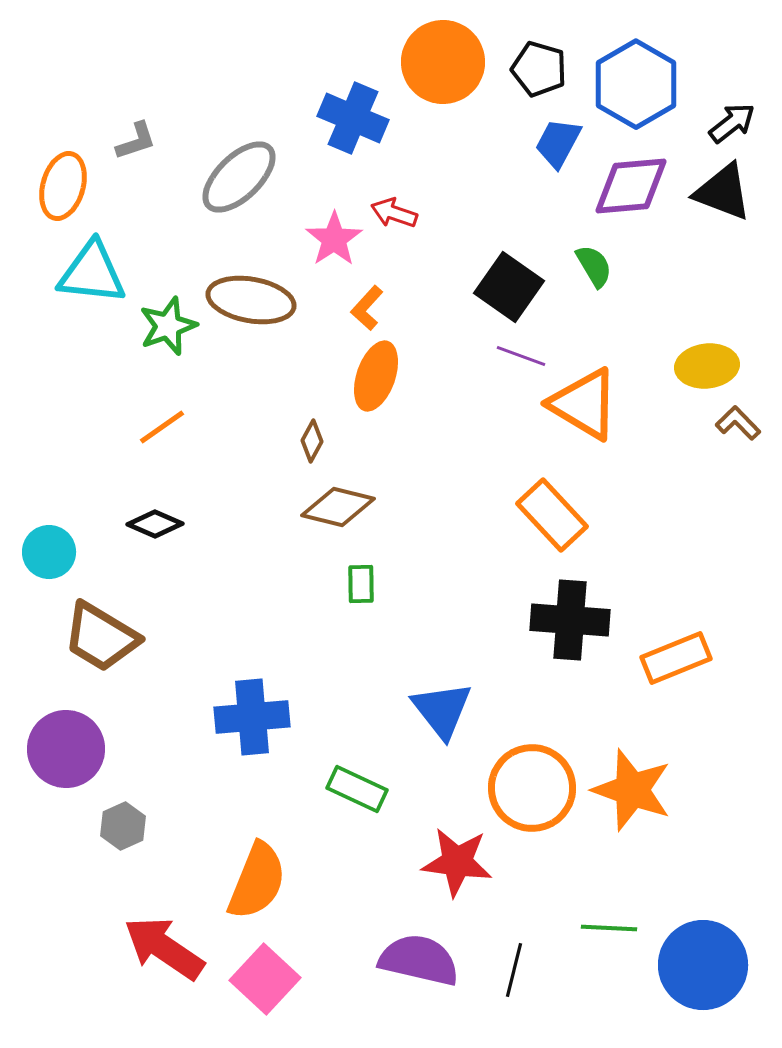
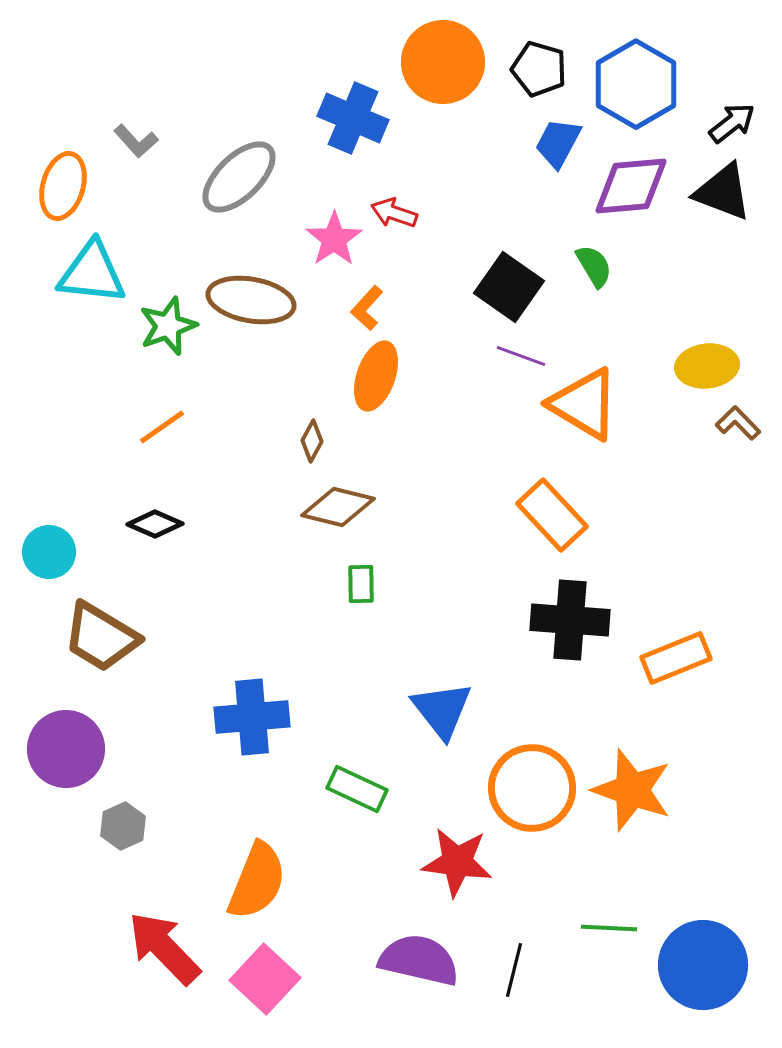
gray L-shape at (136, 141): rotated 66 degrees clockwise
red arrow at (164, 948): rotated 12 degrees clockwise
